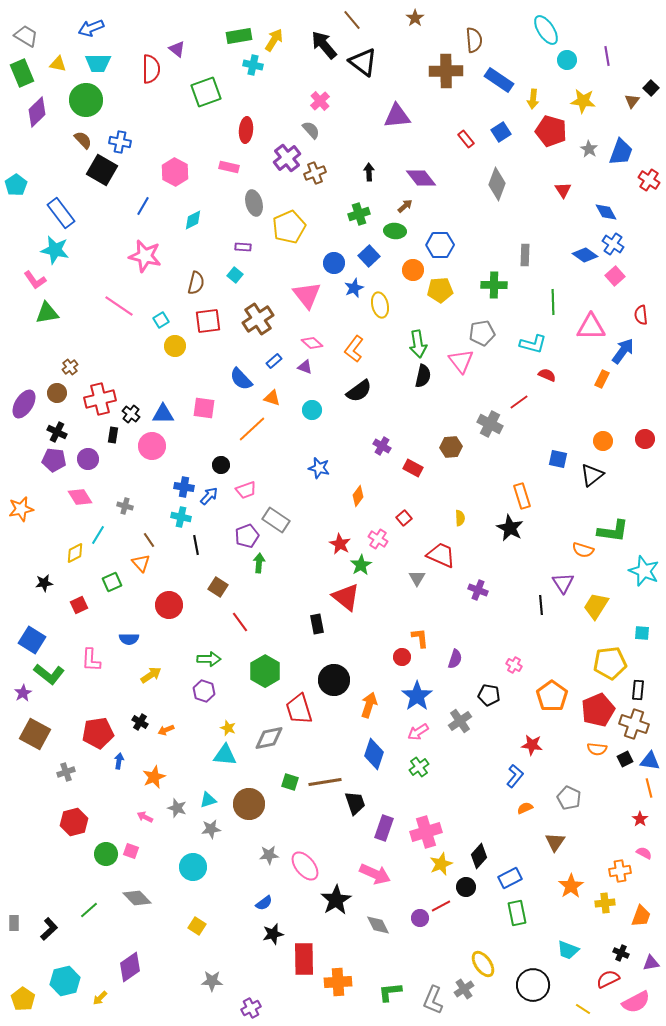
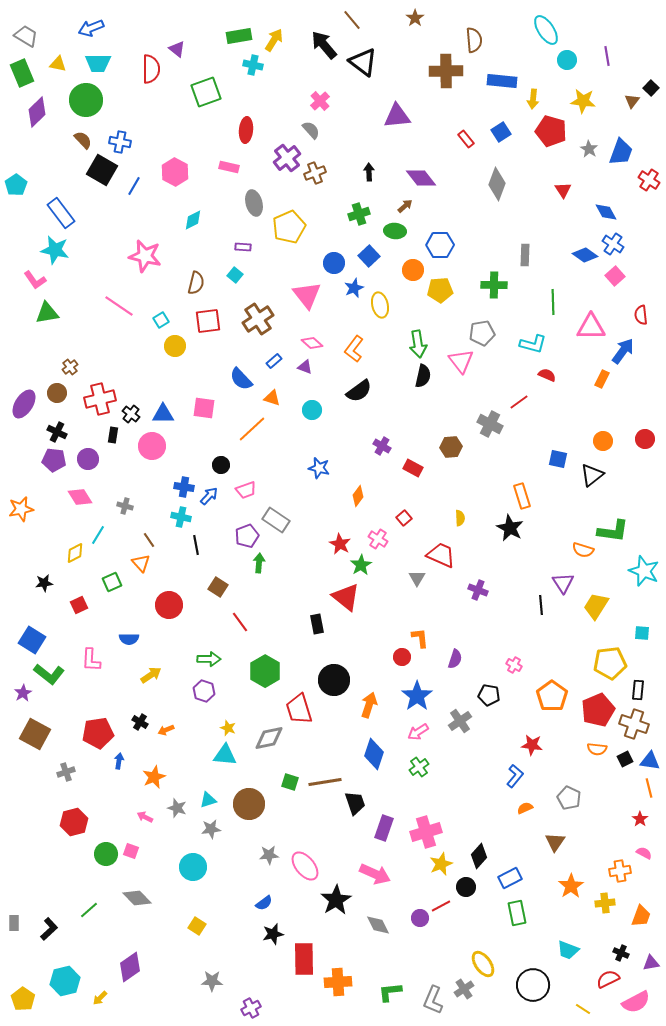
blue rectangle at (499, 80): moved 3 px right, 1 px down; rotated 28 degrees counterclockwise
blue line at (143, 206): moved 9 px left, 20 px up
